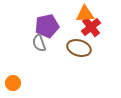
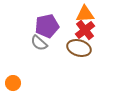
red cross: moved 6 px left, 3 px down
gray semicircle: rotated 30 degrees counterclockwise
